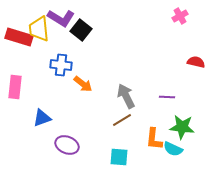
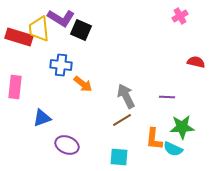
black square: rotated 15 degrees counterclockwise
green star: rotated 10 degrees counterclockwise
